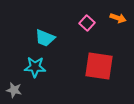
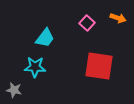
cyan trapezoid: rotated 75 degrees counterclockwise
